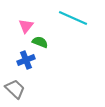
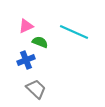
cyan line: moved 1 px right, 14 px down
pink triangle: rotated 28 degrees clockwise
gray trapezoid: moved 21 px right
